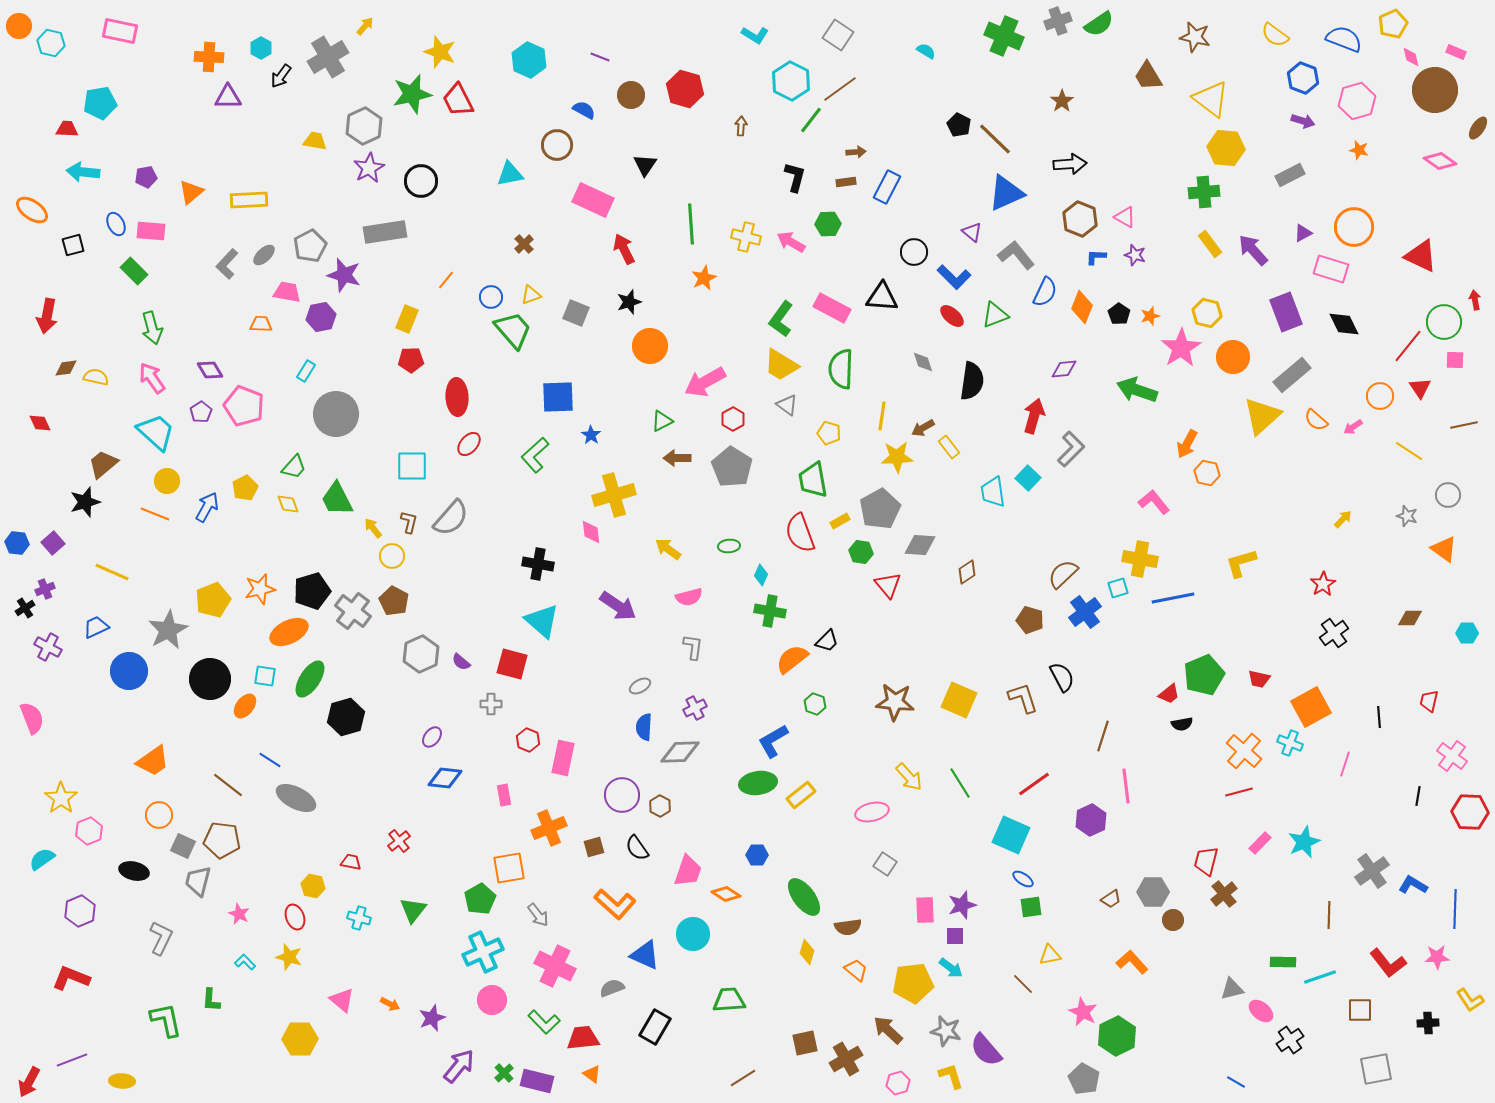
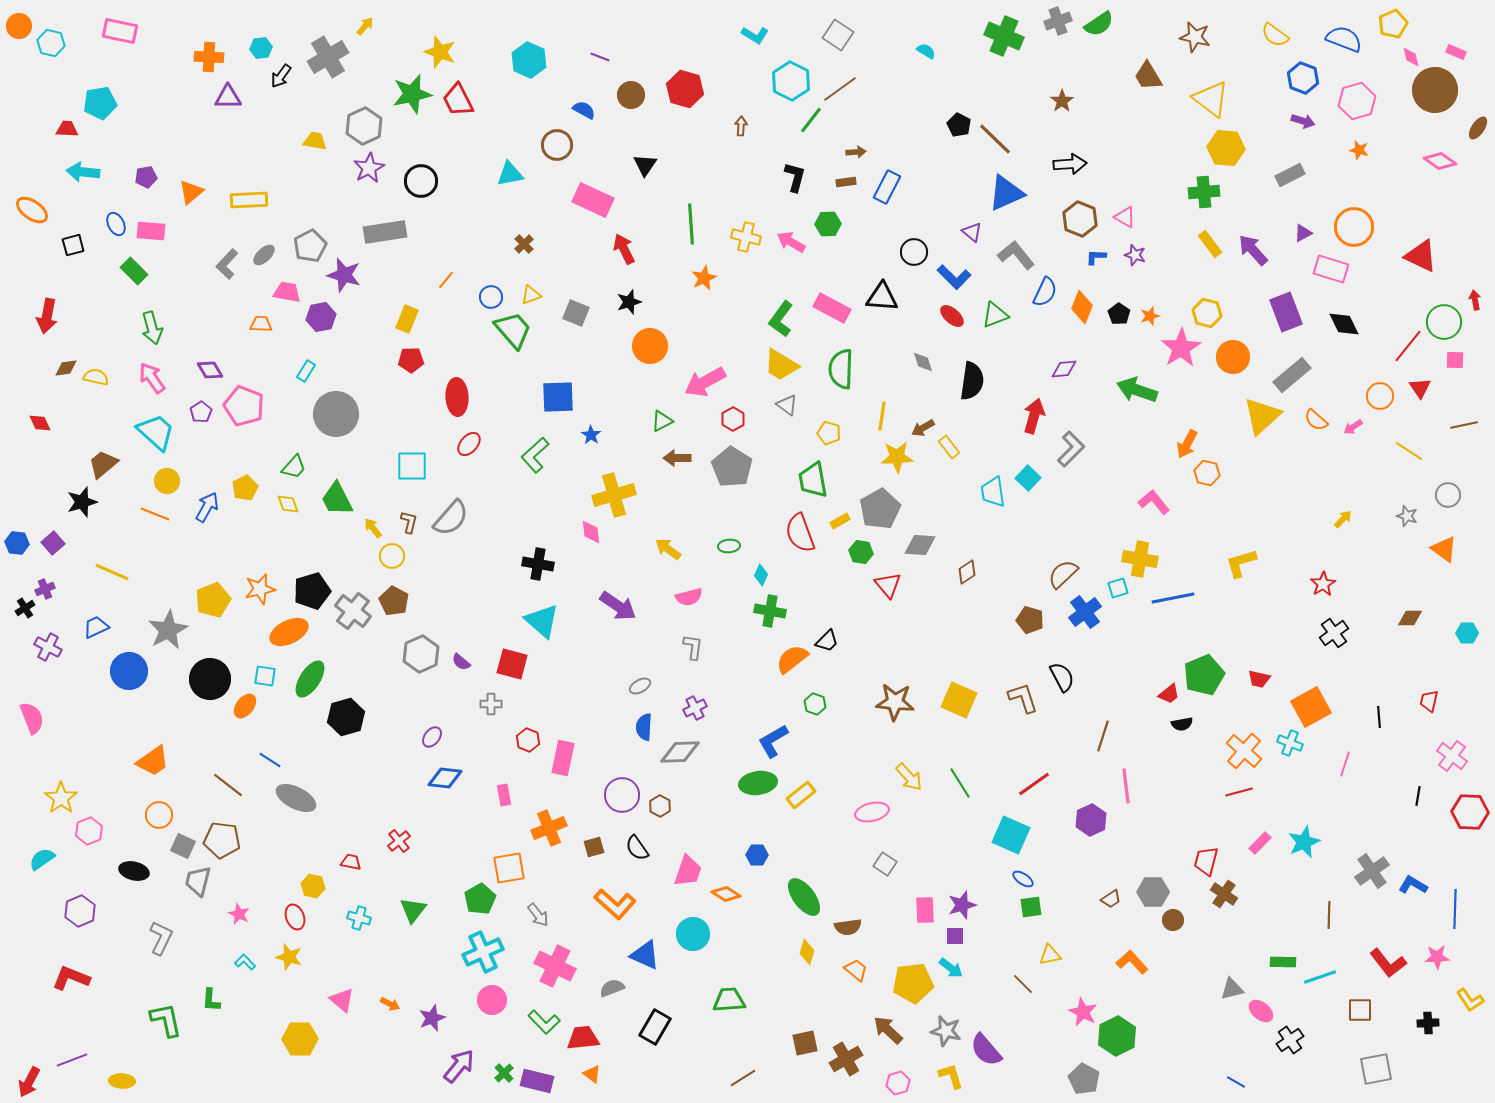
cyan hexagon at (261, 48): rotated 25 degrees clockwise
black star at (85, 502): moved 3 px left
brown cross at (1224, 894): rotated 16 degrees counterclockwise
